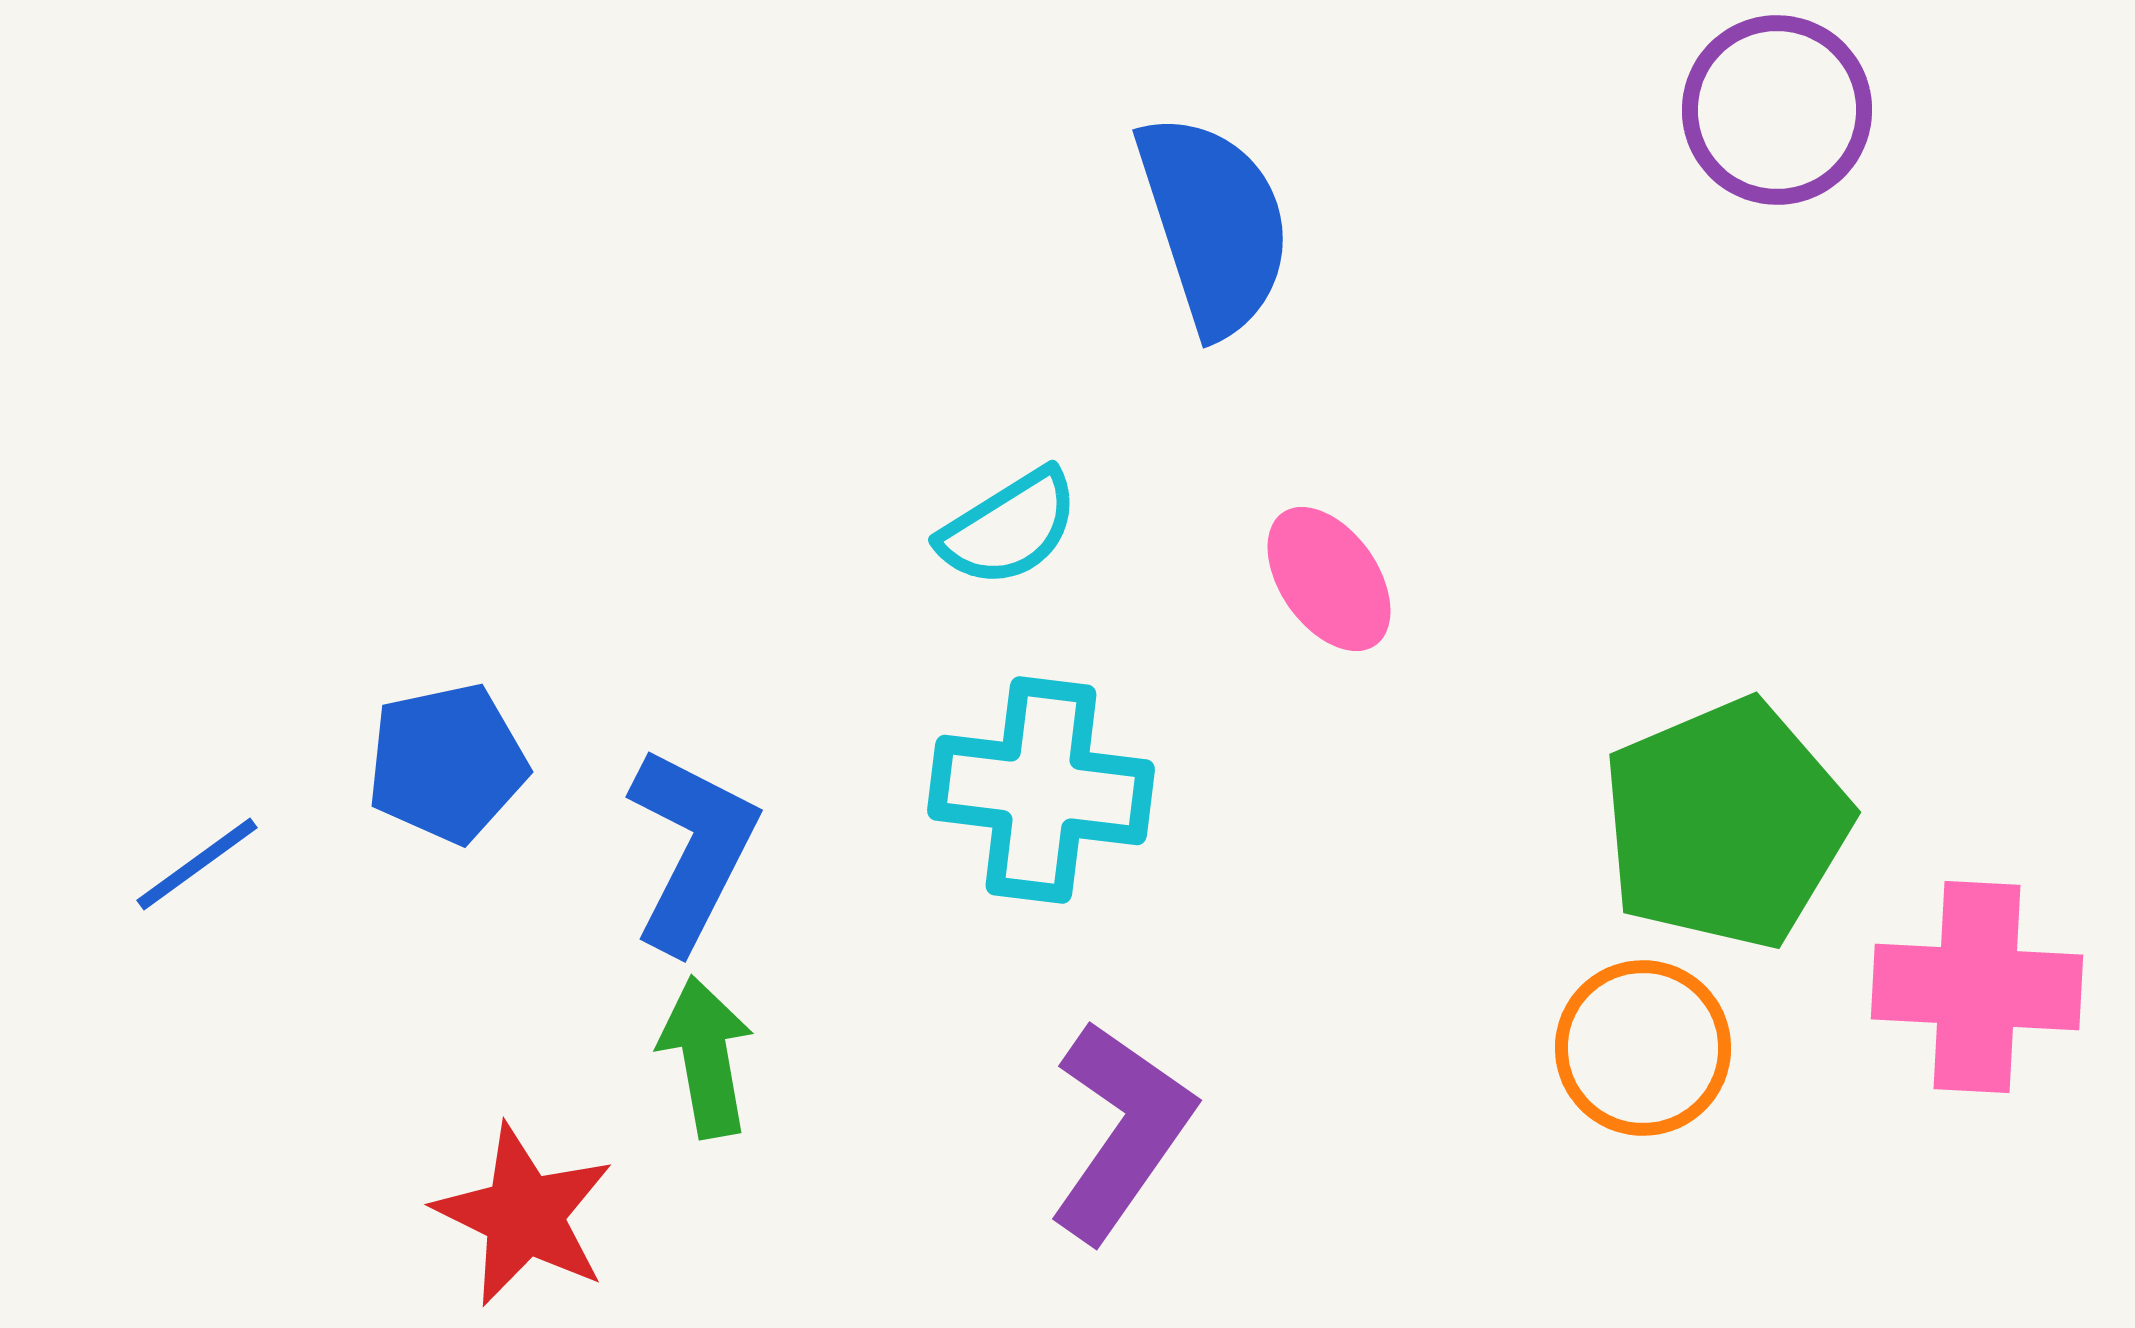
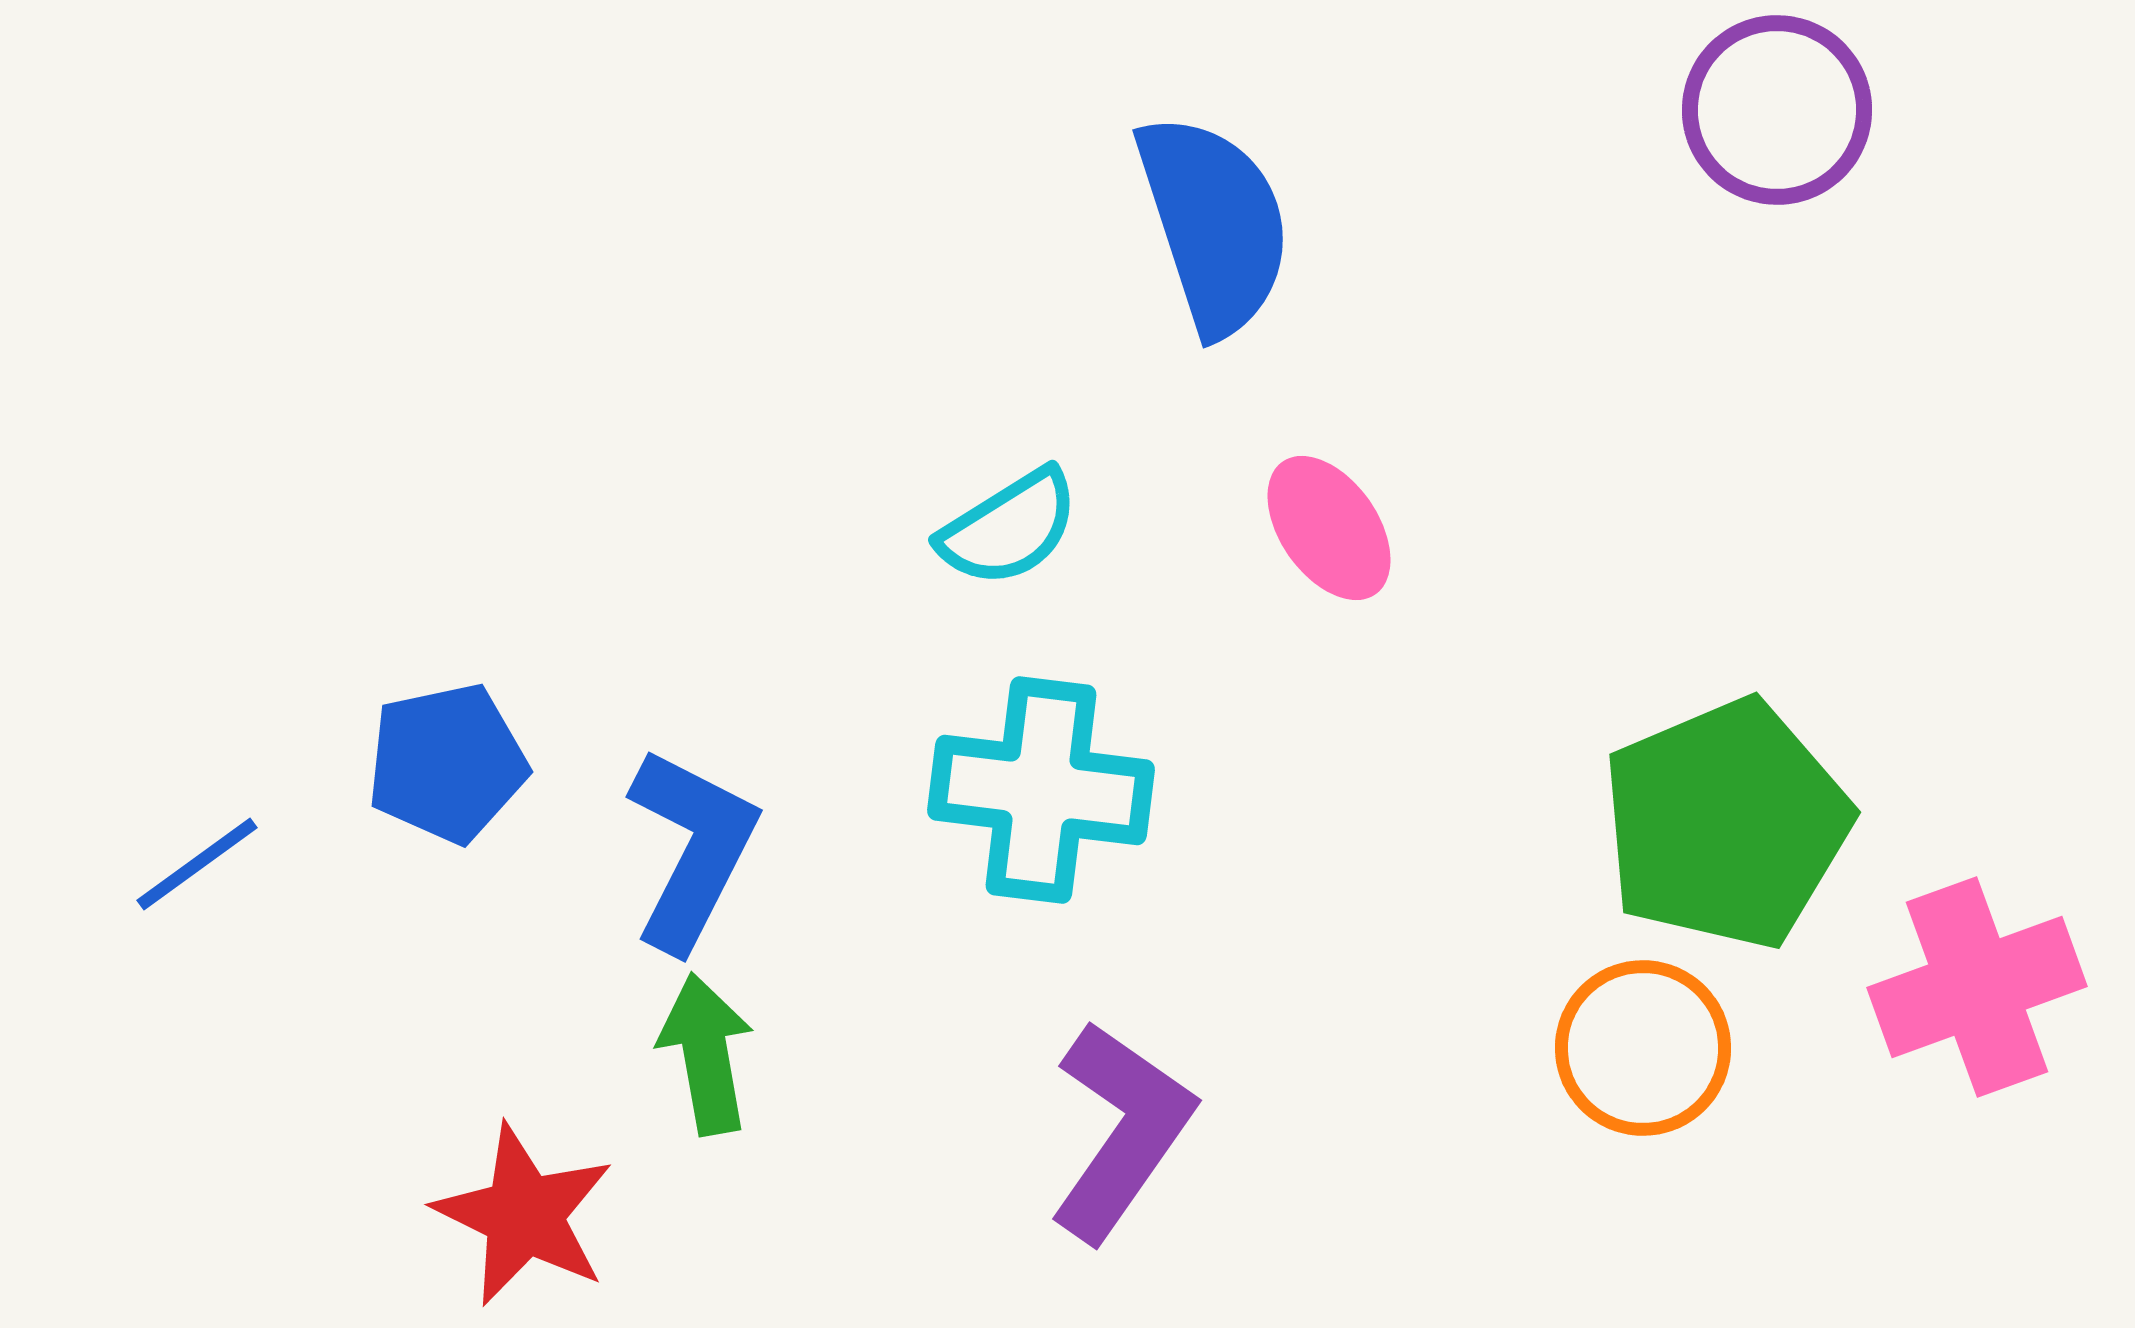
pink ellipse: moved 51 px up
pink cross: rotated 23 degrees counterclockwise
green arrow: moved 3 px up
